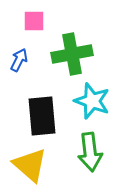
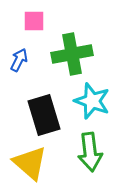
black rectangle: moved 2 px right, 1 px up; rotated 12 degrees counterclockwise
yellow triangle: moved 2 px up
